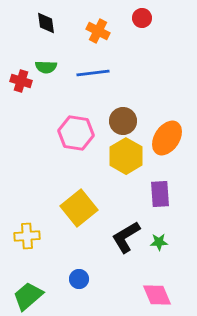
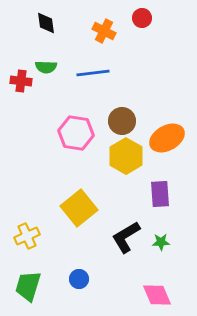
orange cross: moved 6 px right
red cross: rotated 10 degrees counterclockwise
brown circle: moved 1 px left
orange ellipse: rotated 28 degrees clockwise
yellow cross: rotated 20 degrees counterclockwise
green star: moved 2 px right
green trapezoid: moved 10 px up; rotated 32 degrees counterclockwise
